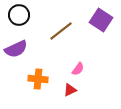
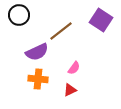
purple semicircle: moved 21 px right, 3 px down
pink semicircle: moved 4 px left, 1 px up
